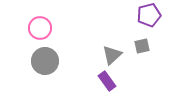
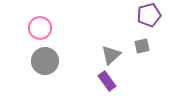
gray triangle: moved 1 px left
